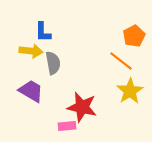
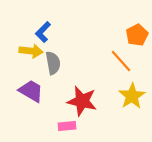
blue L-shape: rotated 45 degrees clockwise
orange pentagon: moved 3 px right, 1 px up
orange line: rotated 10 degrees clockwise
yellow star: moved 2 px right, 5 px down
red star: moved 6 px up
